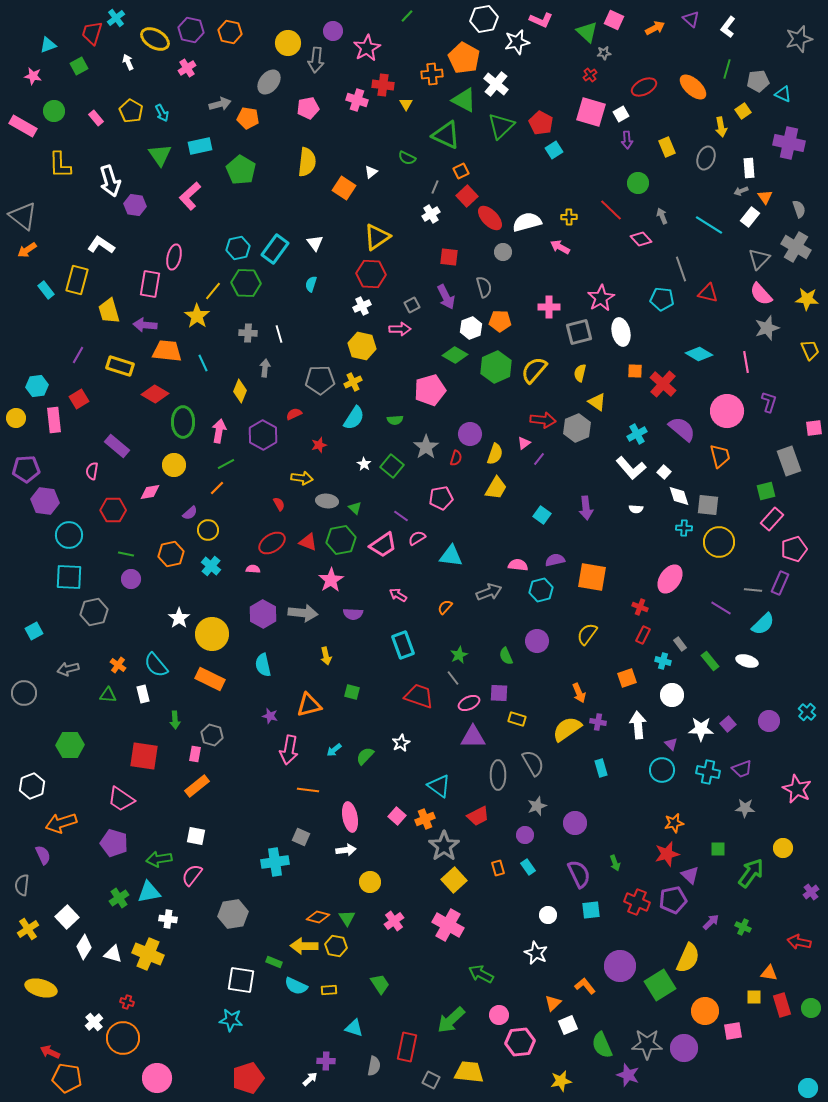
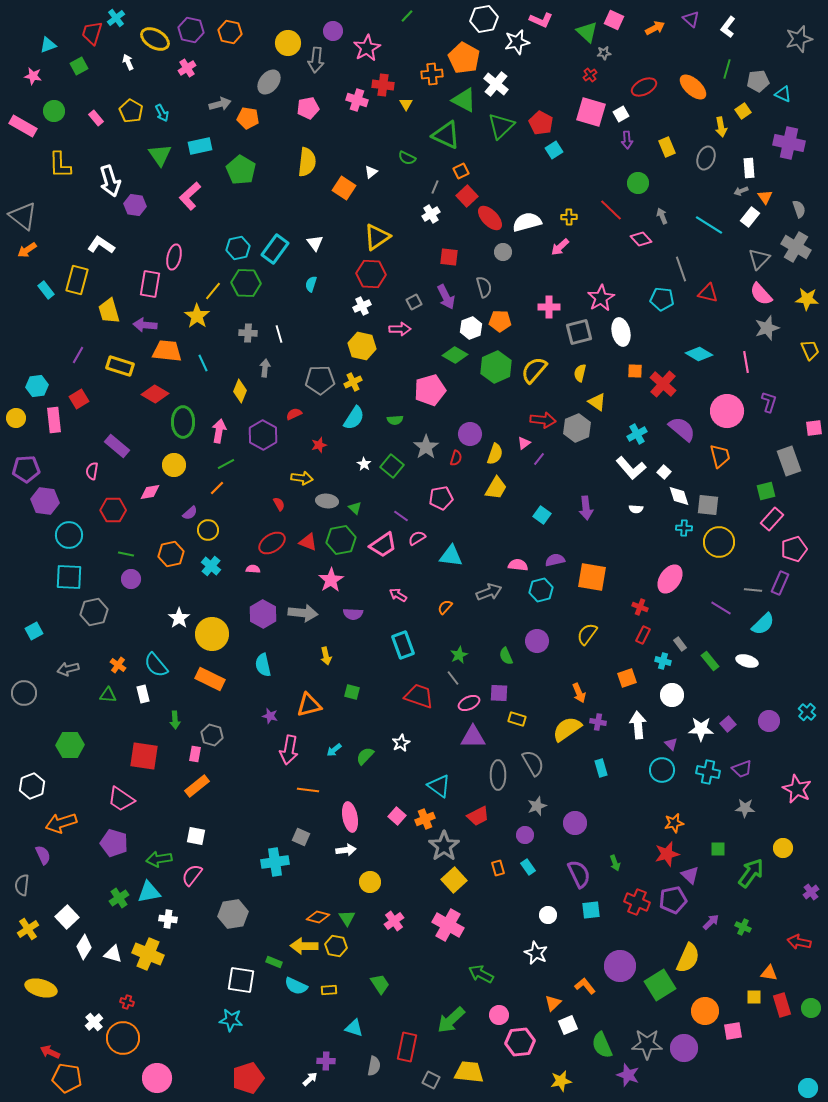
pink arrow at (560, 247): rotated 72 degrees counterclockwise
gray square at (412, 305): moved 2 px right, 3 px up
